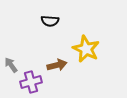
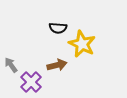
black semicircle: moved 8 px right, 7 px down
yellow star: moved 4 px left, 5 px up
purple cross: rotated 30 degrees counterclockwise
